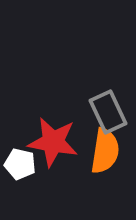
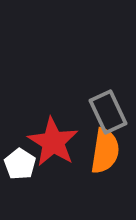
red star: rotated 21 degrees clockwise
white pentagon: rotated 20 degrees clockwise
